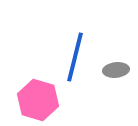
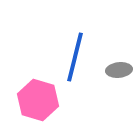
gray ellipse: moved 3 px right
